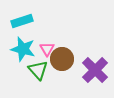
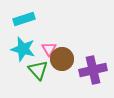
cyan rectangle: moved 2 px right, 2 px up
pink triangle: moved 2 px right
purple cross: moved 2 px left; rotated 32 degrees clockwise
